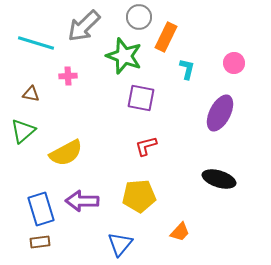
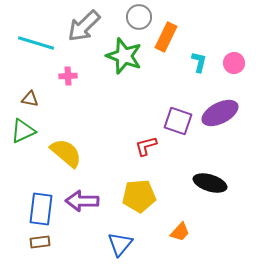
cyan L-shape: moved 12 px right, 7 px up
brown triangle: moved 1 px left, 5 px down
purple square: moved 37 px right, 23 px down; rotated 8 degrees clockwise
purple ellipse: rotated 36 degrees clockwise
green triangle: rotated 16 degrees clockwise
yellow semicircle: rotated 112 degrees counterclockwise
black ellipse: moved 9 px left, 4 px down
blue rectangle: rotated 24 degrees clockwise
